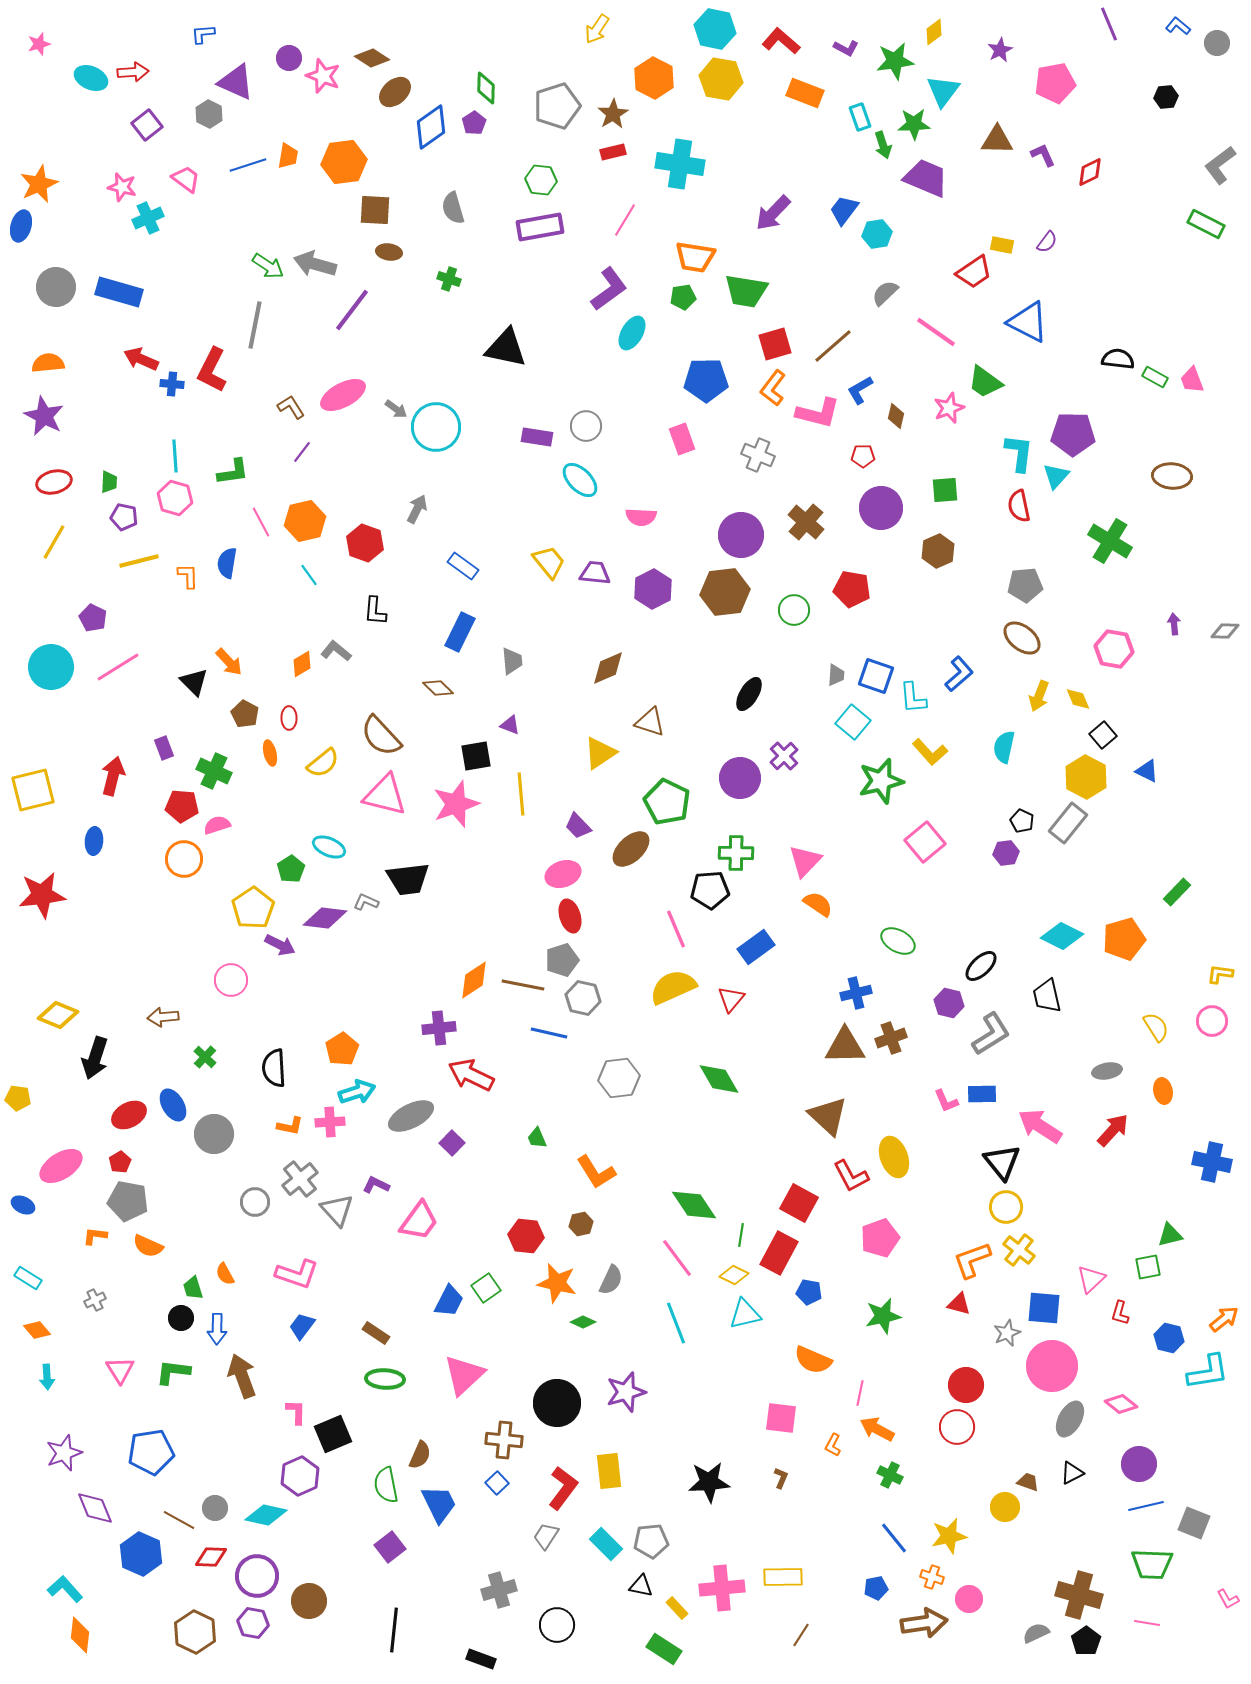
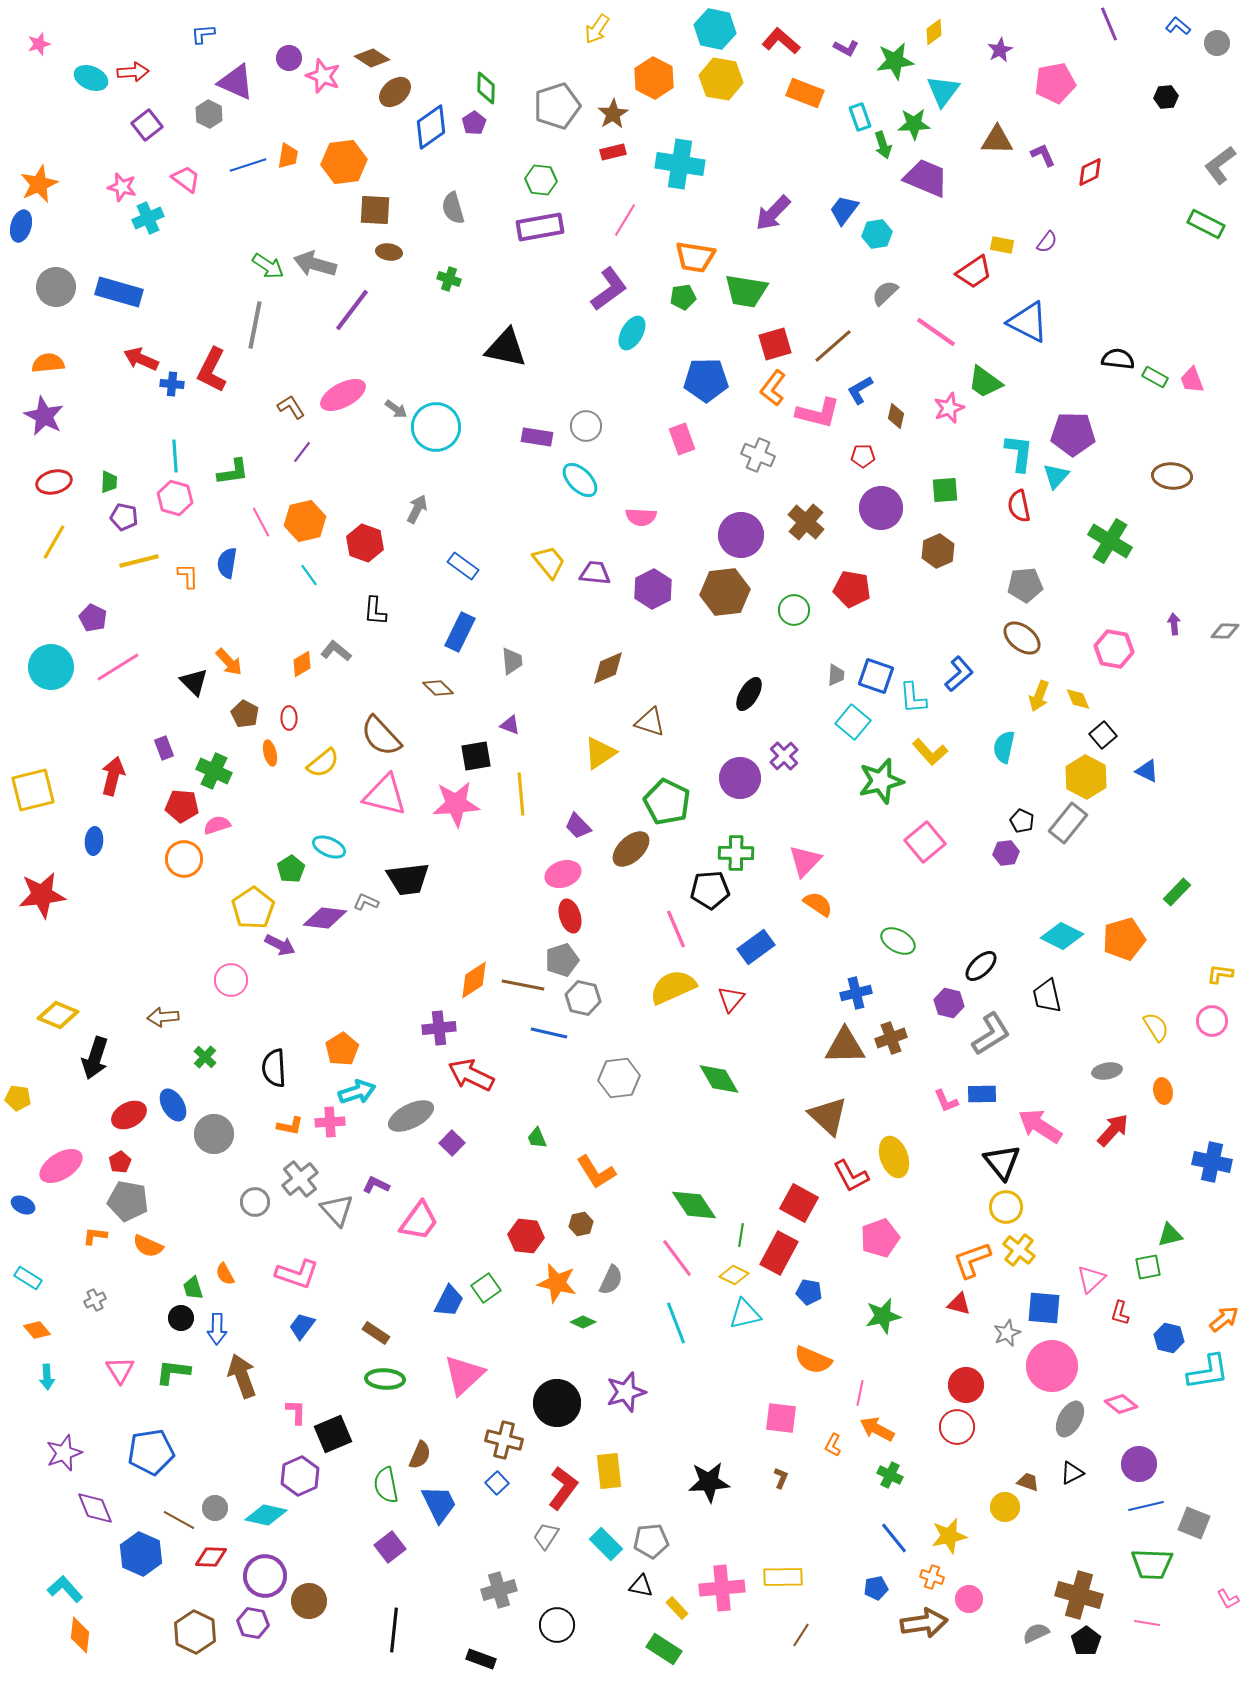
pink star at (456, 804): rotated 15 degrees clockwise
brown cross at (504, 1440): rotated 9 degrees clockwise
purple circle at (257, 1576): moved 8 px right
